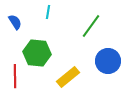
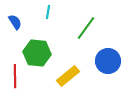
green line: moved 5 px left, 2 px down
yellow rectangle: moved 1 px up
